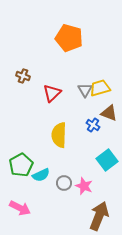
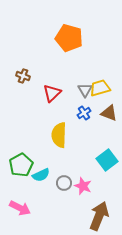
blue cross: moved 9 px left, 12 px up; rotated 24 degrees clockwise
pink star: moved 1 px left
